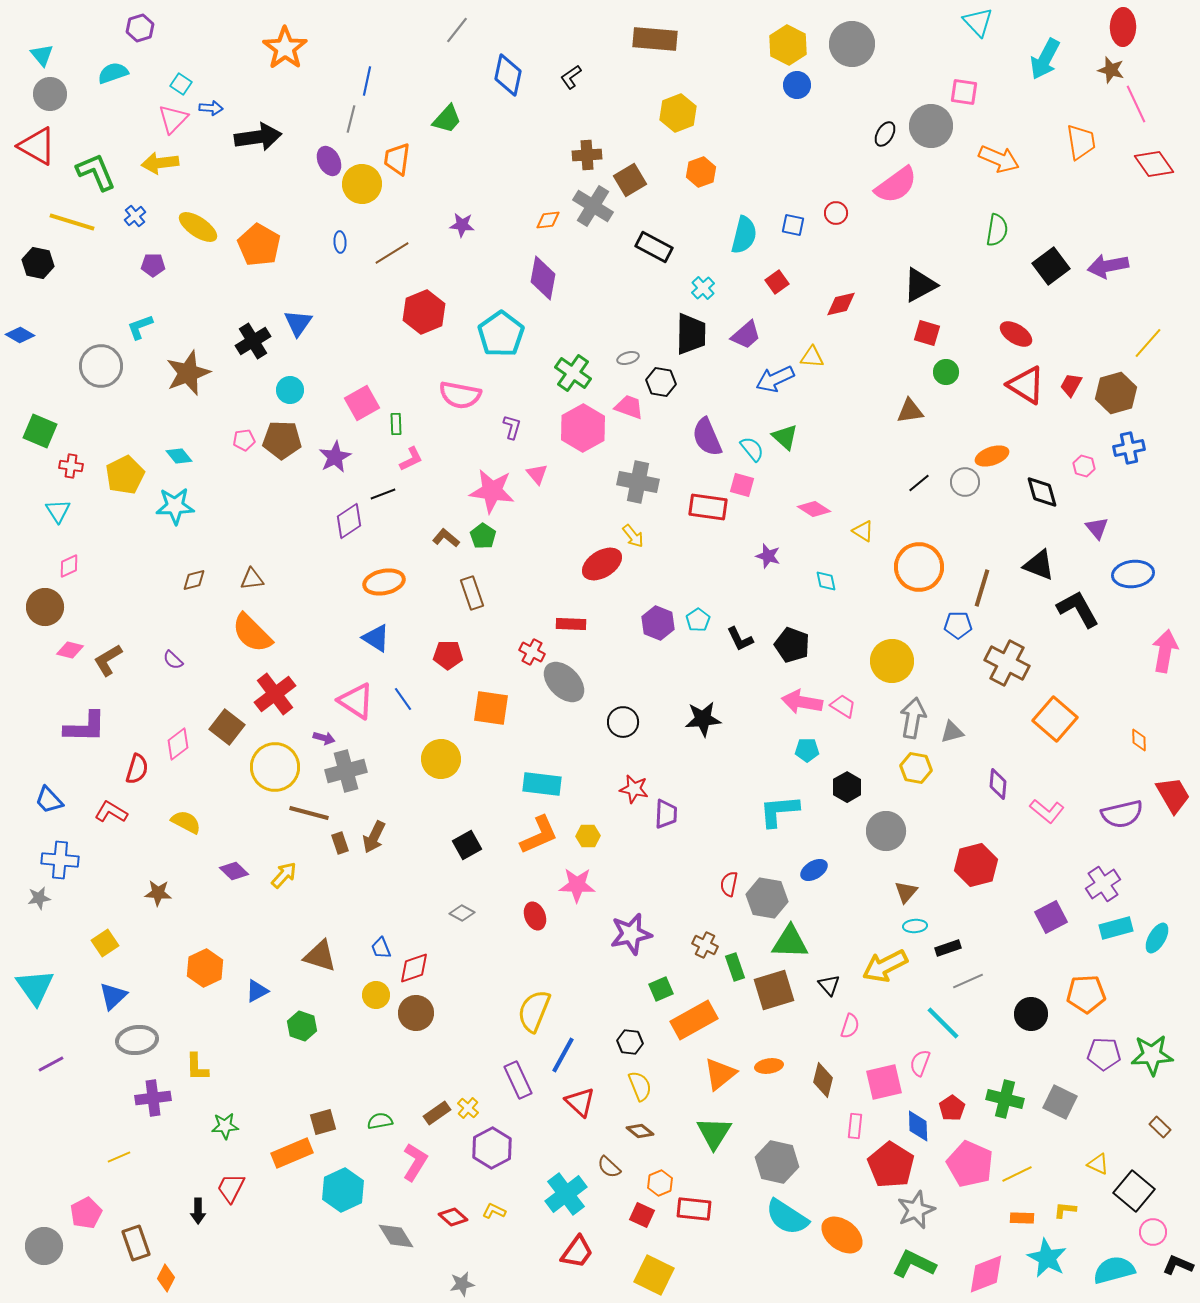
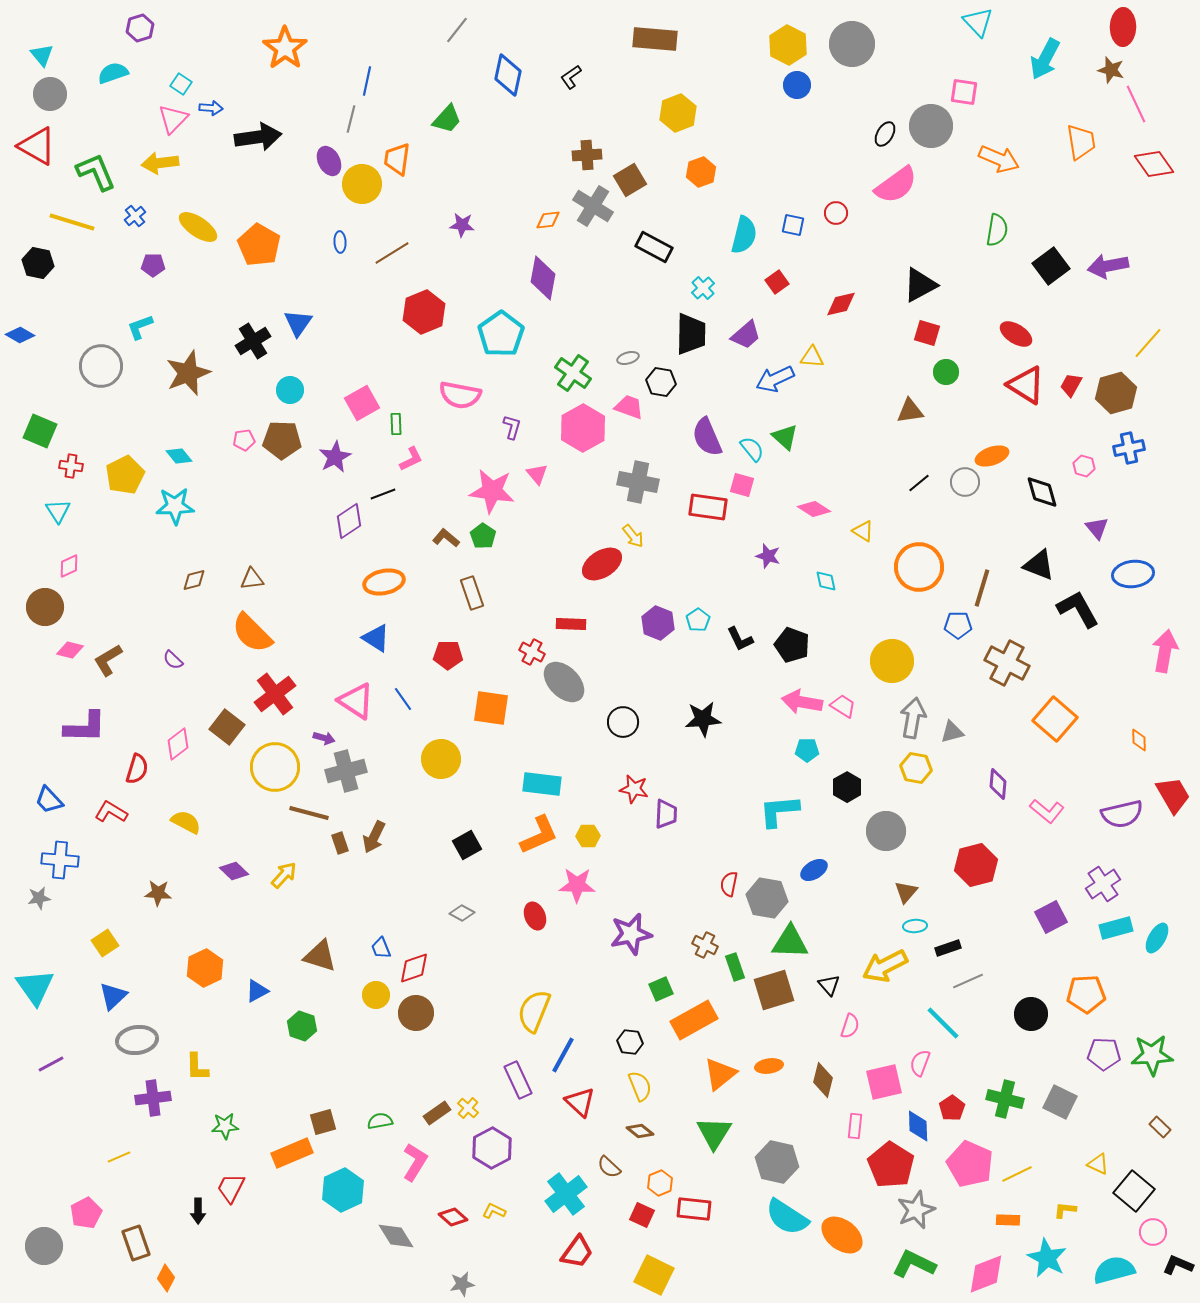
orange rectangle at (1022, 1218): moved 14 px left, 2 px down
